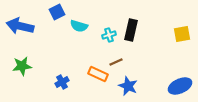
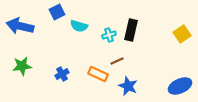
yellow square: rotated 24 degrees counterclockwise
brown line: moved 1 px right, 1 px up
blue cross: moved 8 px up
